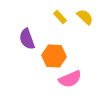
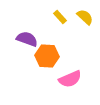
purple semicircle: rotated 130 degrees clockwise
orange hexagon: moved 7 px left
